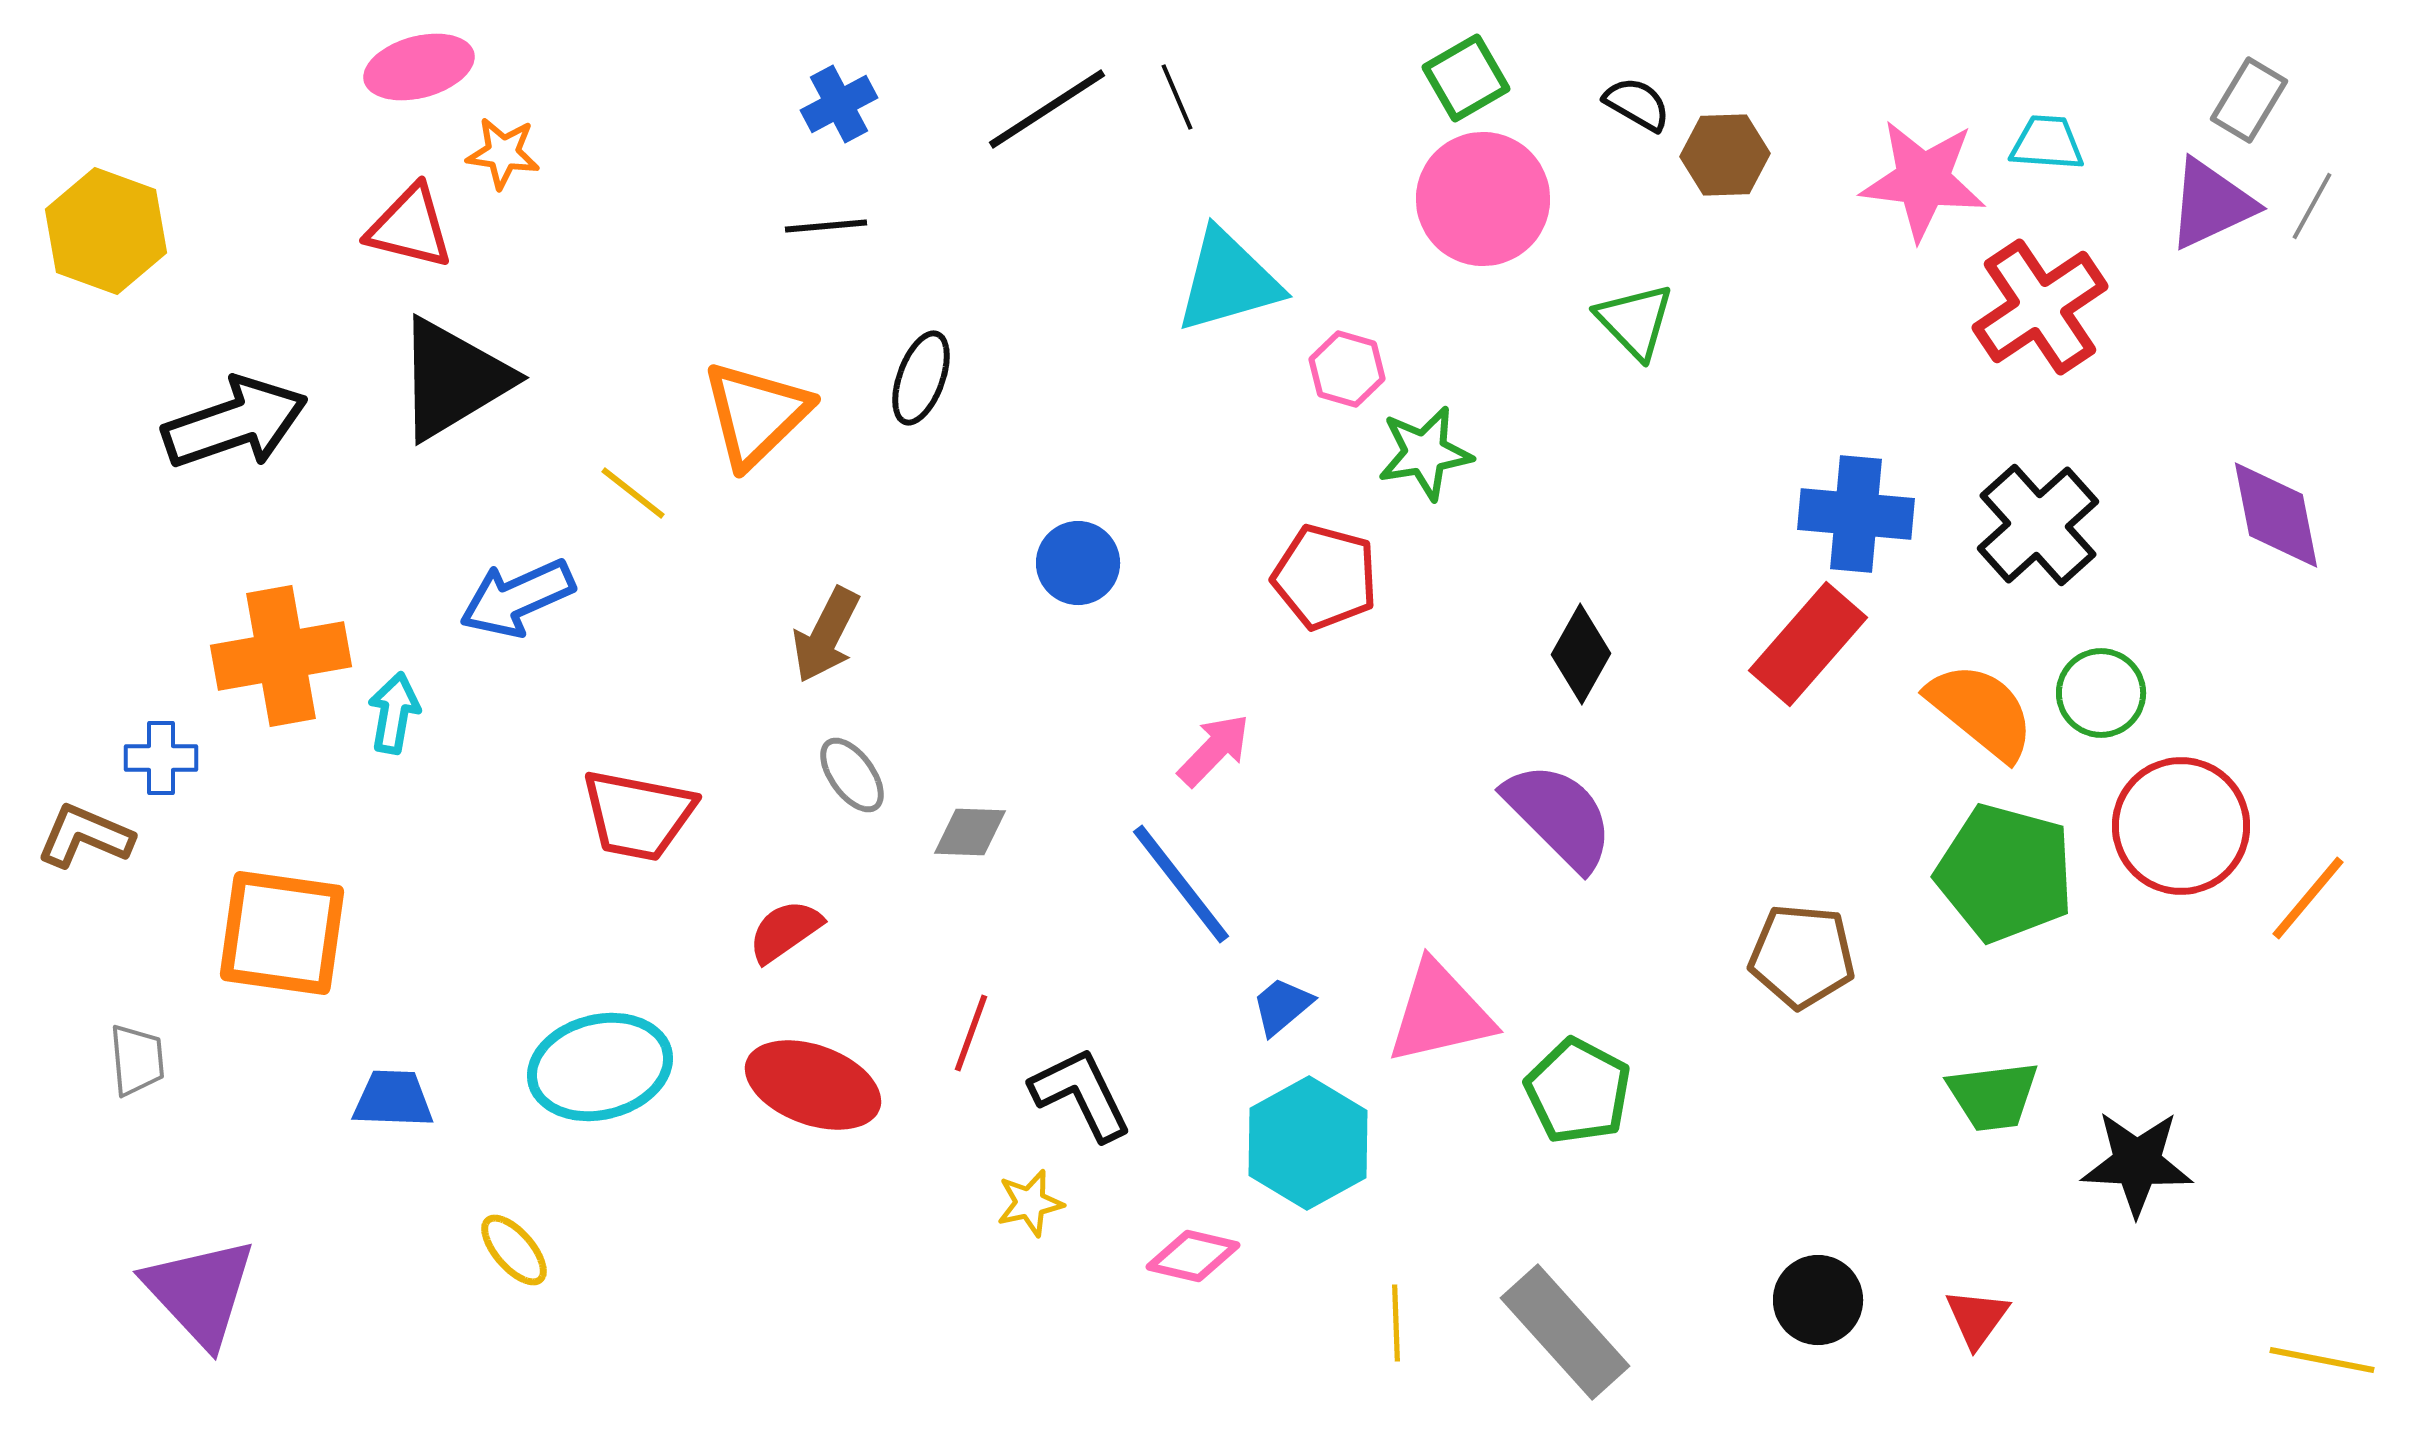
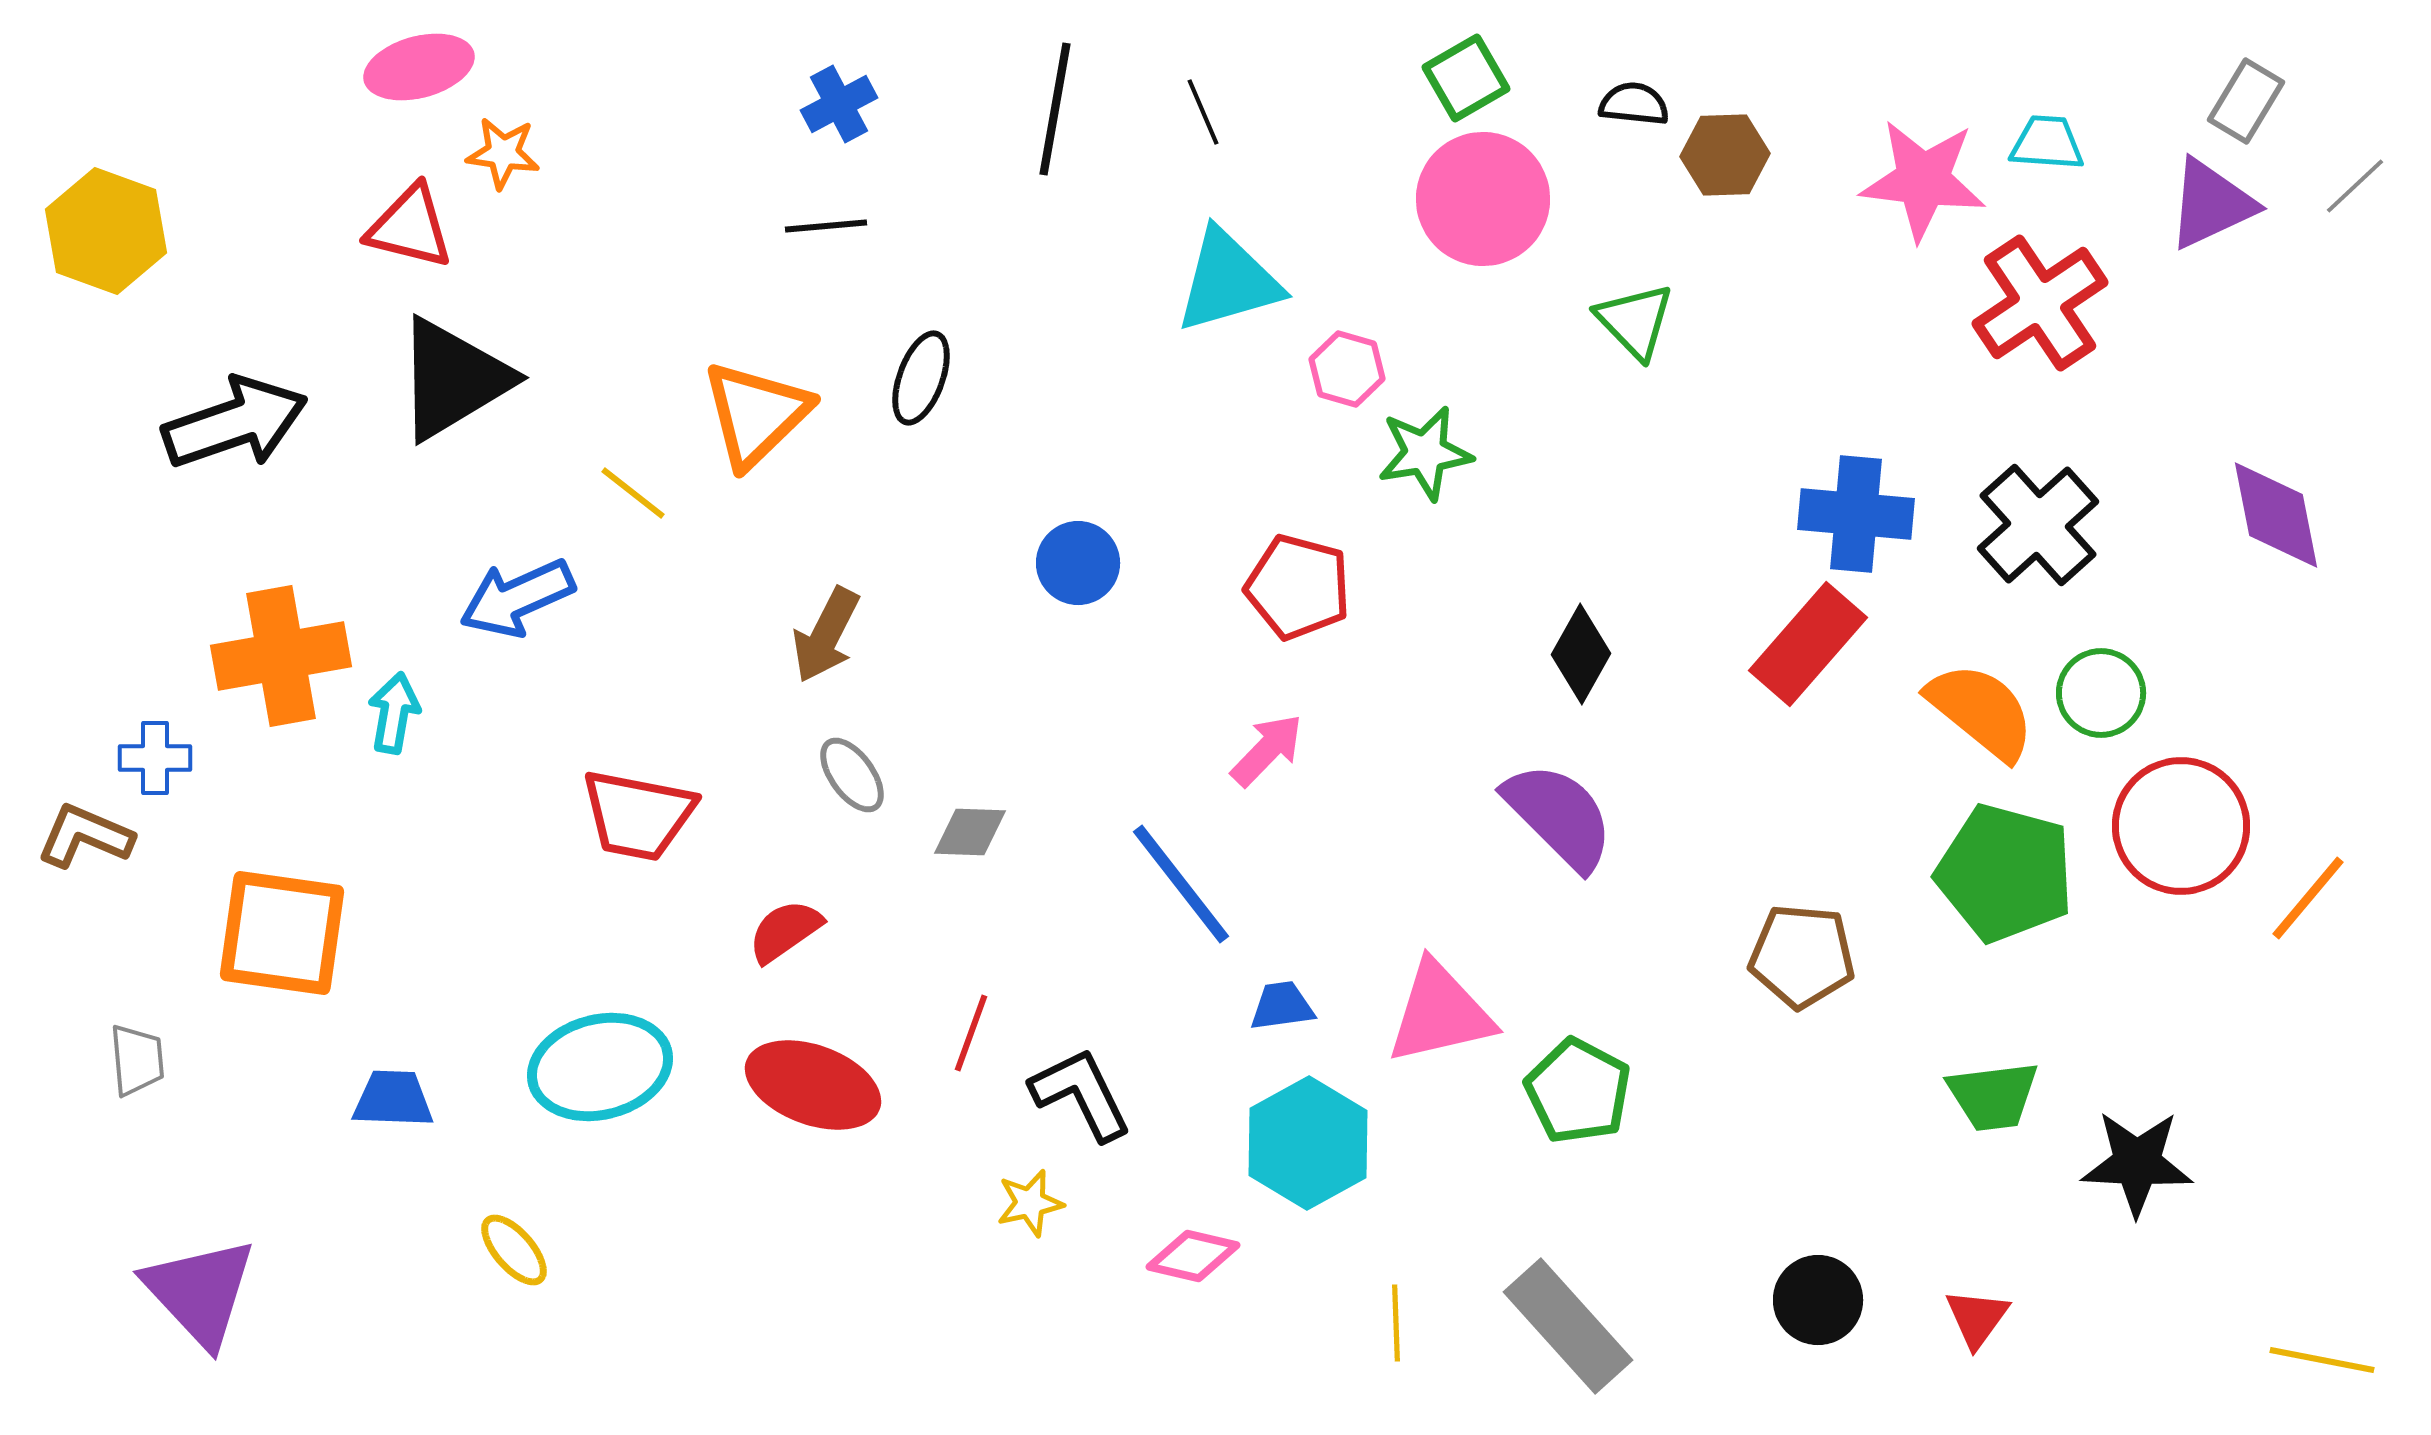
black line at (1177, 97): moved 26 px right, 15 px down
gray rectangle at (2249, 100): moved 3 px left, 1 px down
black semicircle at (1637, 104): moved 3 px left; rotated 24 degrees counterclockwise
black line at (1047, 109): moved 8 px right; rotated 47 degrees counterclockwise
gray line at (2312, 206): moved 43 px right, 20 px up; rotated 18 degrees clockwise
red cross at (2040, 307): moved 4 px up
red pentagon at (1325, 577): moved 27 px left, 10 px down
pink arrow at (1214, 750): moved 53 px right
blue cross at (161, 758): moved 6 px left
blue trapezoid at (1282, 1006): rotated 32 degrees clockwise
gray rectangle at (1565, 1332): moved 3 px right, 6 px up
